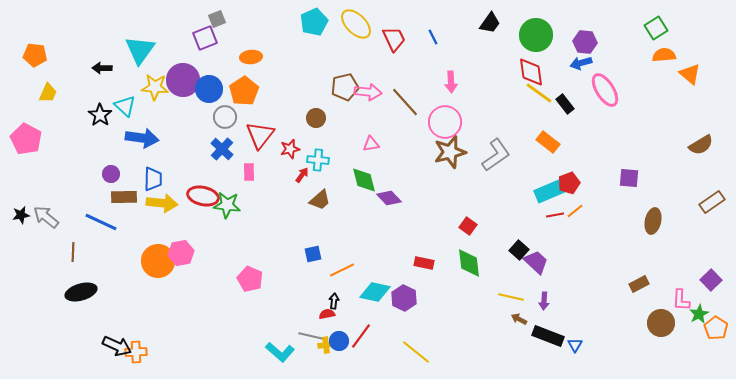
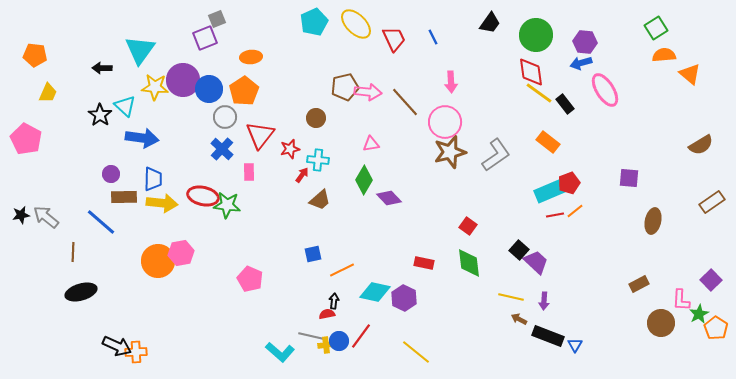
green diamond at (364, 180): rotated 44 degrees clockwise
blue line at (101, 222): rotated 16 degrees clockwise
